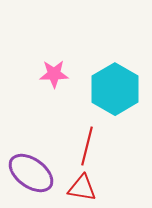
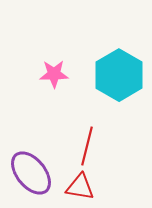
cyan hexagon: moved 4 px right, 14 px up
purple ellipse: rotated 15 degrees clockwise
red triangle: moved 2 px left, 1 px up
